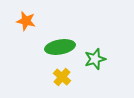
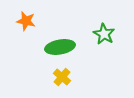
green star: moved 9 px right, 25 px up; rotated 25 degrees counterclockwise
